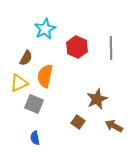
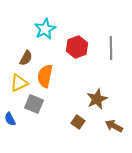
red hexagon: rotated 15 degrees clockwise
blue semicircle: moved 25 px left, 19 px up; rotated 16 degrees counterclockwise
